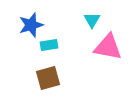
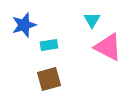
blue star: moved 7 px left
pink triangle: rotated 16 degrees clockwise
brown square: moved 1 px right, 1 px down
